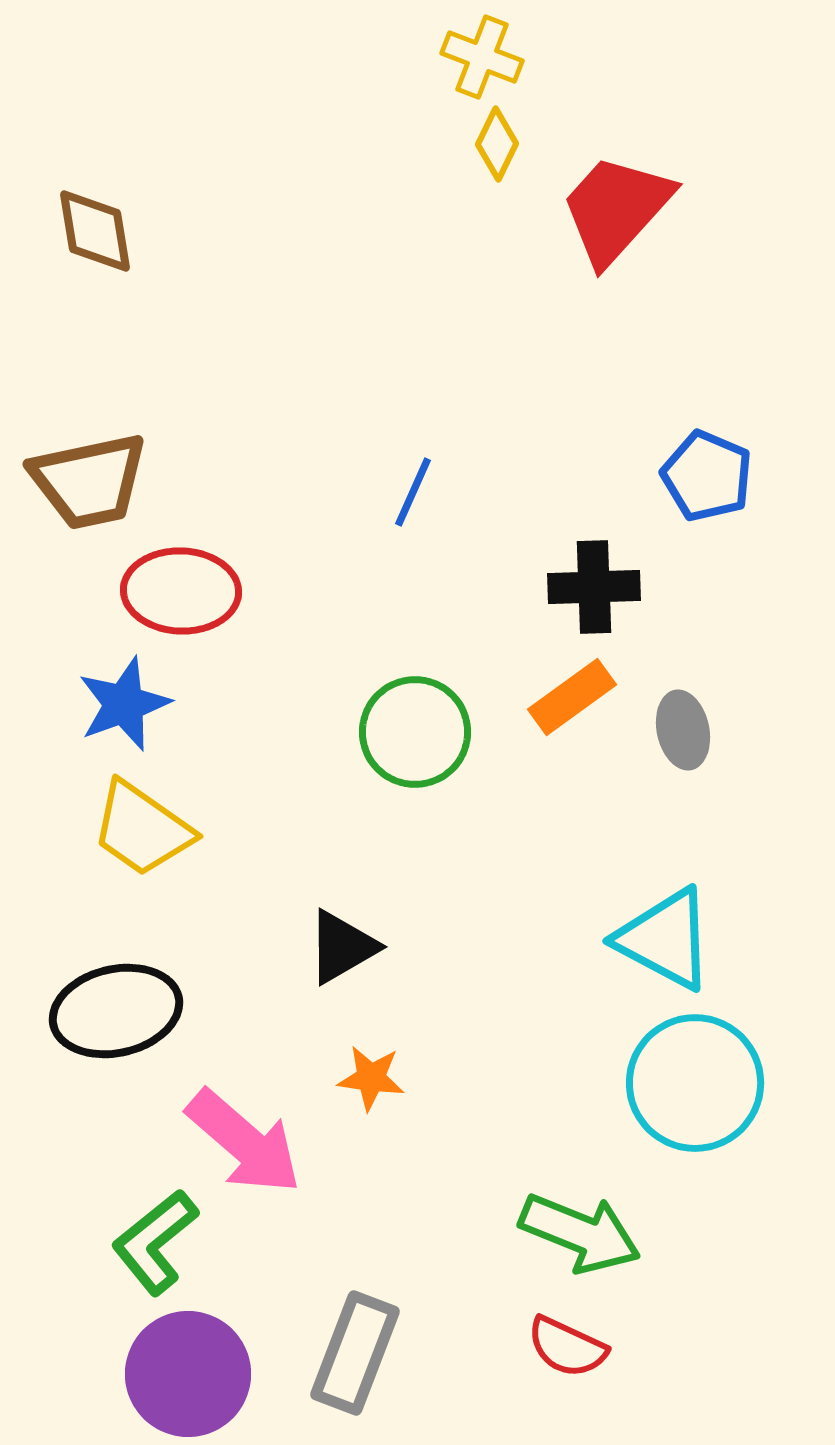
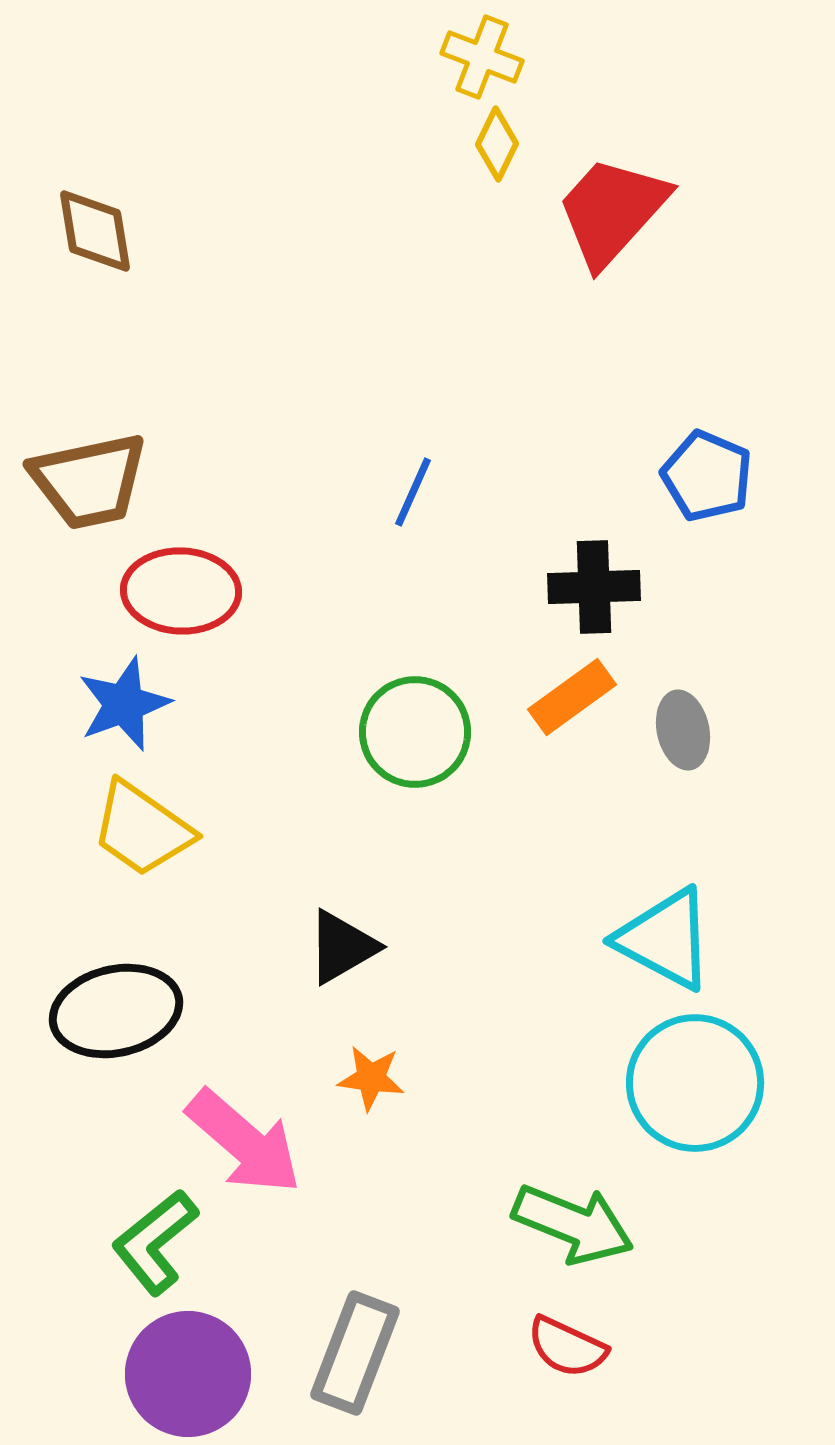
red trapezoid: moved 4 px left, 2 px down
green arrow: moved 7 px left, 9 px up
